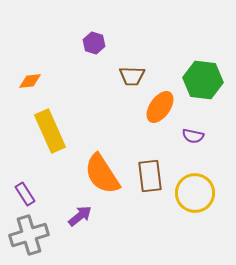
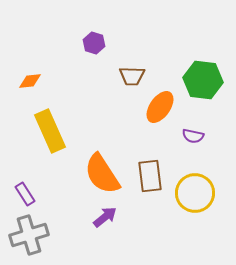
purple arrow: moved 25 px right, 1 px down
